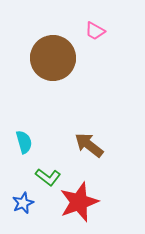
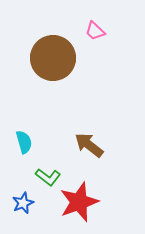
pink trapezoid: rotated 15 degrees clockwise
